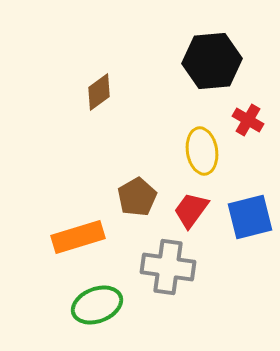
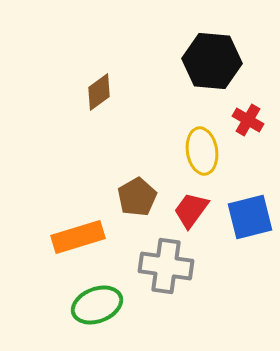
black hexagon: rotated 10 degrees clockwise
gray cross: moved 2 px left, 1 px up
